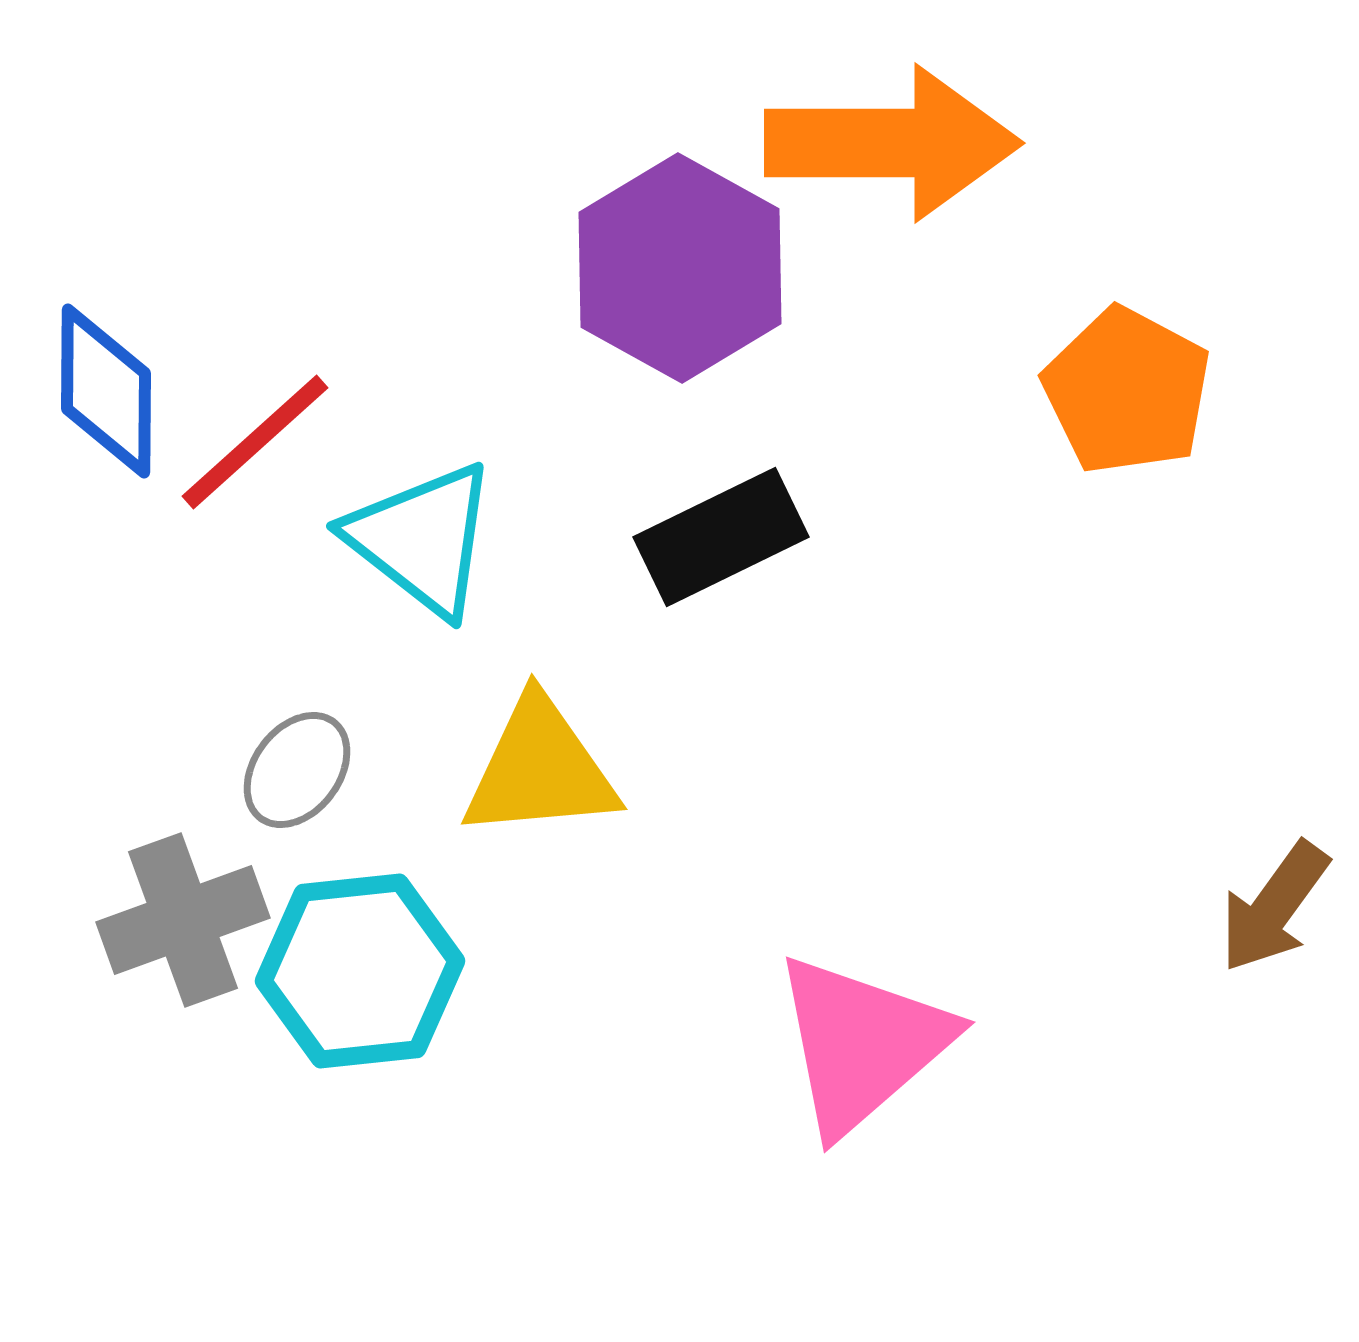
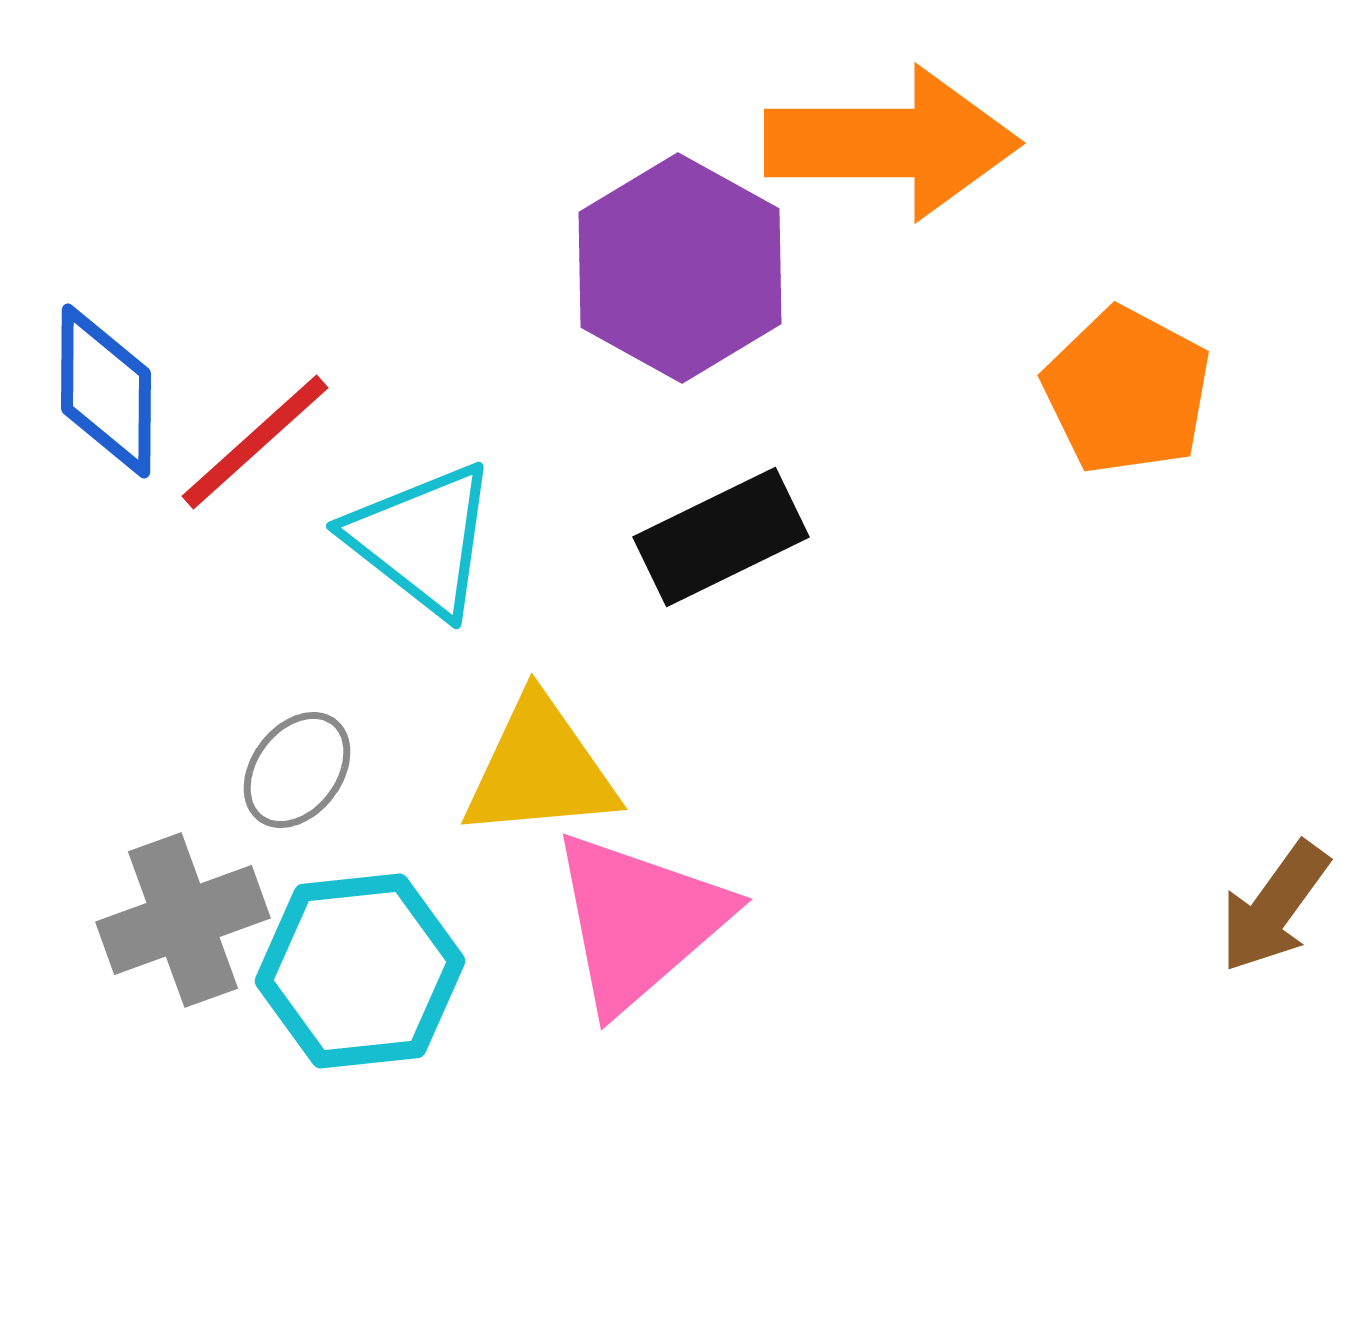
pink triangle: moved 223 px left, 123 px up
